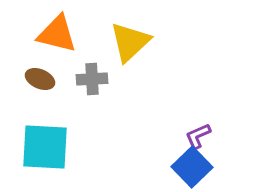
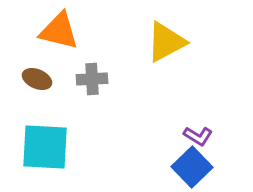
orange triangle: moved 2 px right, 3 px up
yellow triangle: moved 36 px right; rotated 15 degrees clockwise
brown ellipse: moved 3 px left
purple L-shape: rotated 124 degrees counterclockwise
